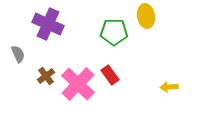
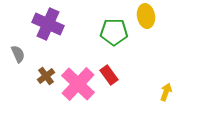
red rectangle: moved 1 px left
yellow arrow: moved 3 px left, 5 px down; rotated 114 degrees clockwise
